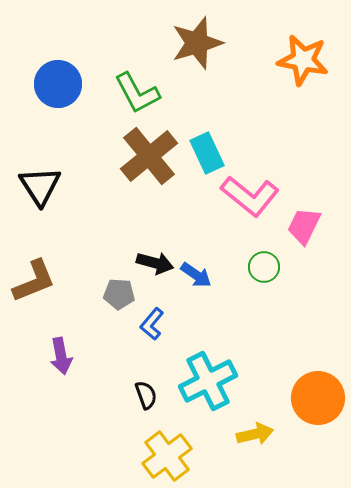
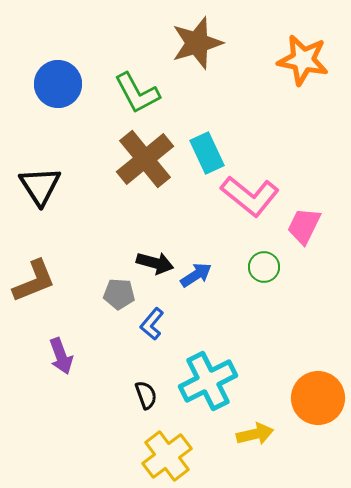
brown cross: moved 4 px left, 3 px down
blue arrow: rotated 68 degrees counterclockwise
purple arrow: rotated 9 degrees counterclockwise
